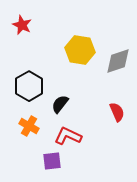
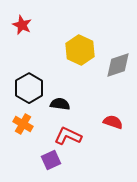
yellow hexagon: rotated 16 degrees clockwise
gray diamond: moved 4 px down
black hexagon: moved 2 px down
black semicircle: rotated 60 degrees clockwise
red semicircle: moved 4 px left, 10 px down; rotated 48 degrees counterclockwise
orange cross: moved 6 px left, 2 px up
purple square: moved 1 px left, 1 px up; rotated 18 degrees counterclockwise
